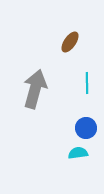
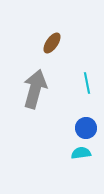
brown ellipse: moved 18 px left, 1 px down
cyan line: rotated 10 degrees counterclockwise
cyan semicircle: moved 3 px right
